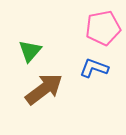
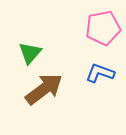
green triangle: moved 2 px down
blue L-shape: moved 6 px right, 5 px down
